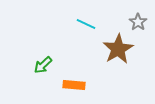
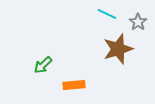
cyan line: moved 21 px right, 10 px up
brown star: rotated 12 degrees clockwise
orange rectangle: rotated 10 degrees counterclockwise
